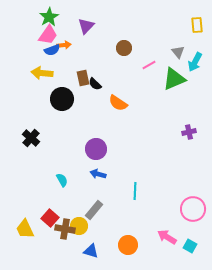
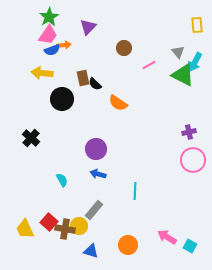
purple triangle: moved 2 px right, 1 px down
green triangle: moved 9 px right, 4 px up; rotated 50 degrees clockwise
pink circle: moved 49 px up
red square: moved 1 px left, 4 px down
